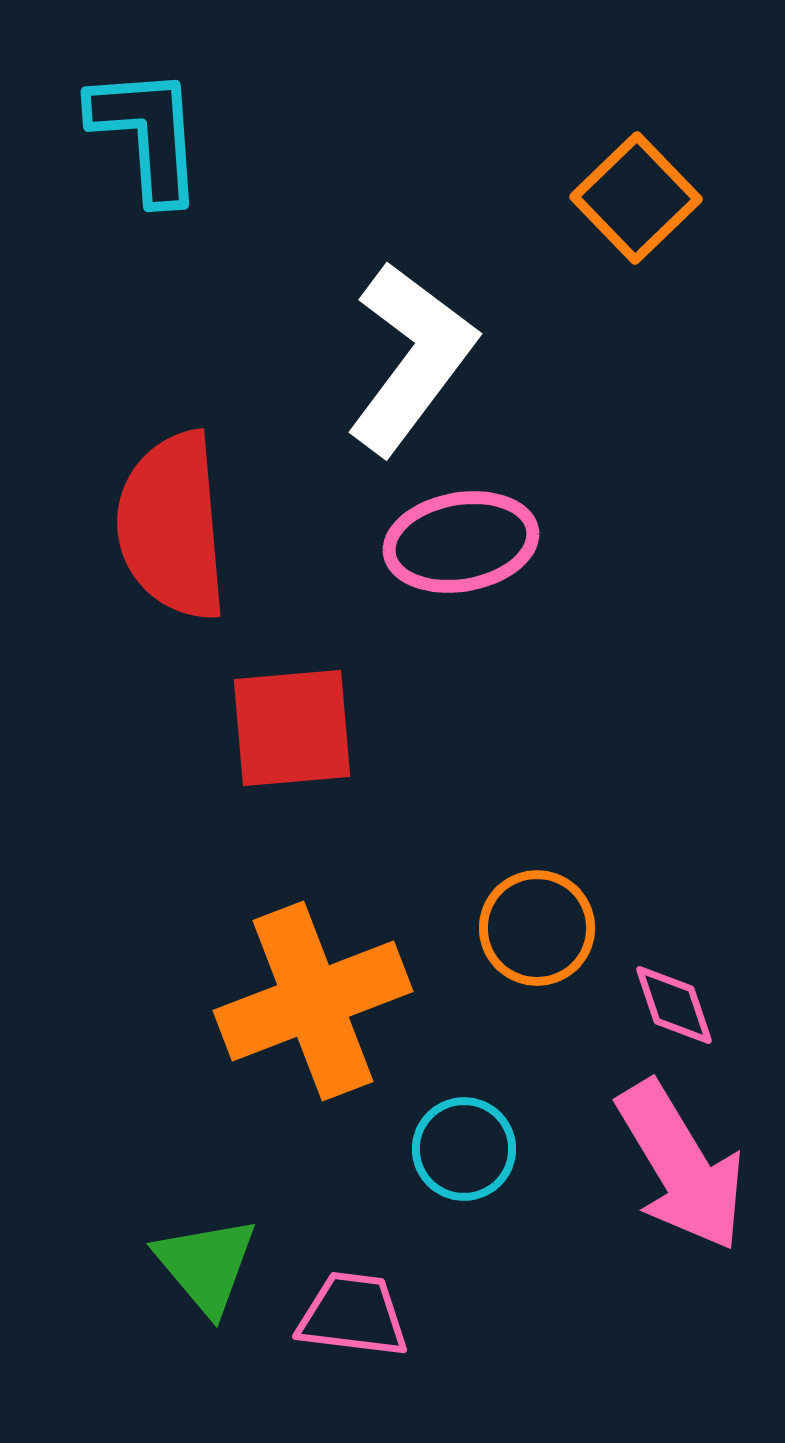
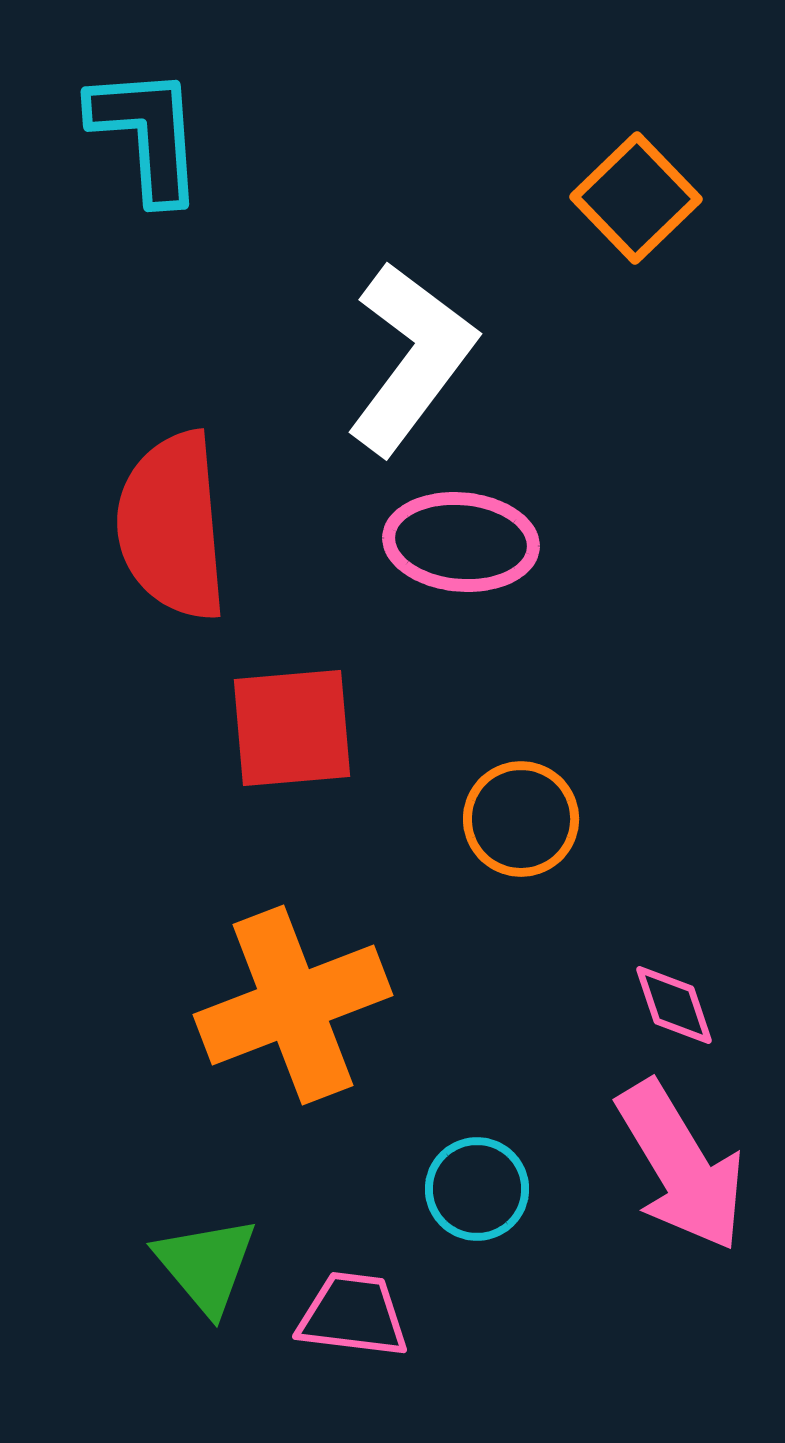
pink ellipse: rotated 15 degrees clockwise
orange circle: moved 16 px left, 109 px up
orange cross: moved 20 px left, 4 px down
cyan circle: moved 13 px right, 40 px down
